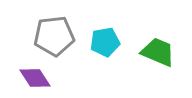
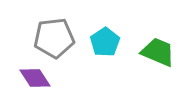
gray pentagon: moved 2 px down
cyan pentagon: rotated 24 degrees counterclockwise
